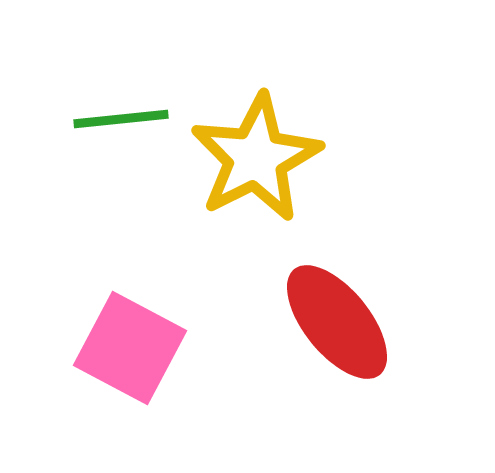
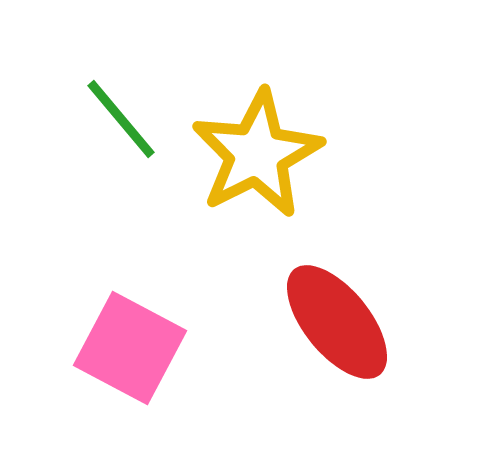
green line: rotated 56 degrees clockwise
yellow star: moved 1 px right, 4 px up
